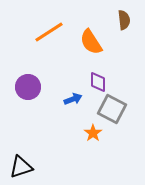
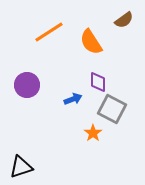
brown semicircle: rotated 60 degrees clockwise
purple circle: moved 1 px left, 2 px up
